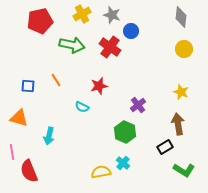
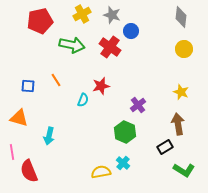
red star: moved 2 px right
cyan semicircle: moved 1 px right, 7 px up; rotated 96 degrees counterclockwise
